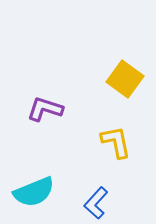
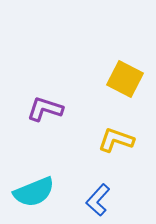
yellow square: rotated 9 degrees counterclockwise
yellow L-shape: moved 2 px up; rotated 60 degrees counterclockwise
blue L-shape: moved 2 px right, 3 px up
